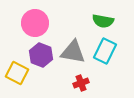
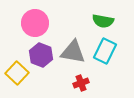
yellow square: rotated 15 degrees clockwise
